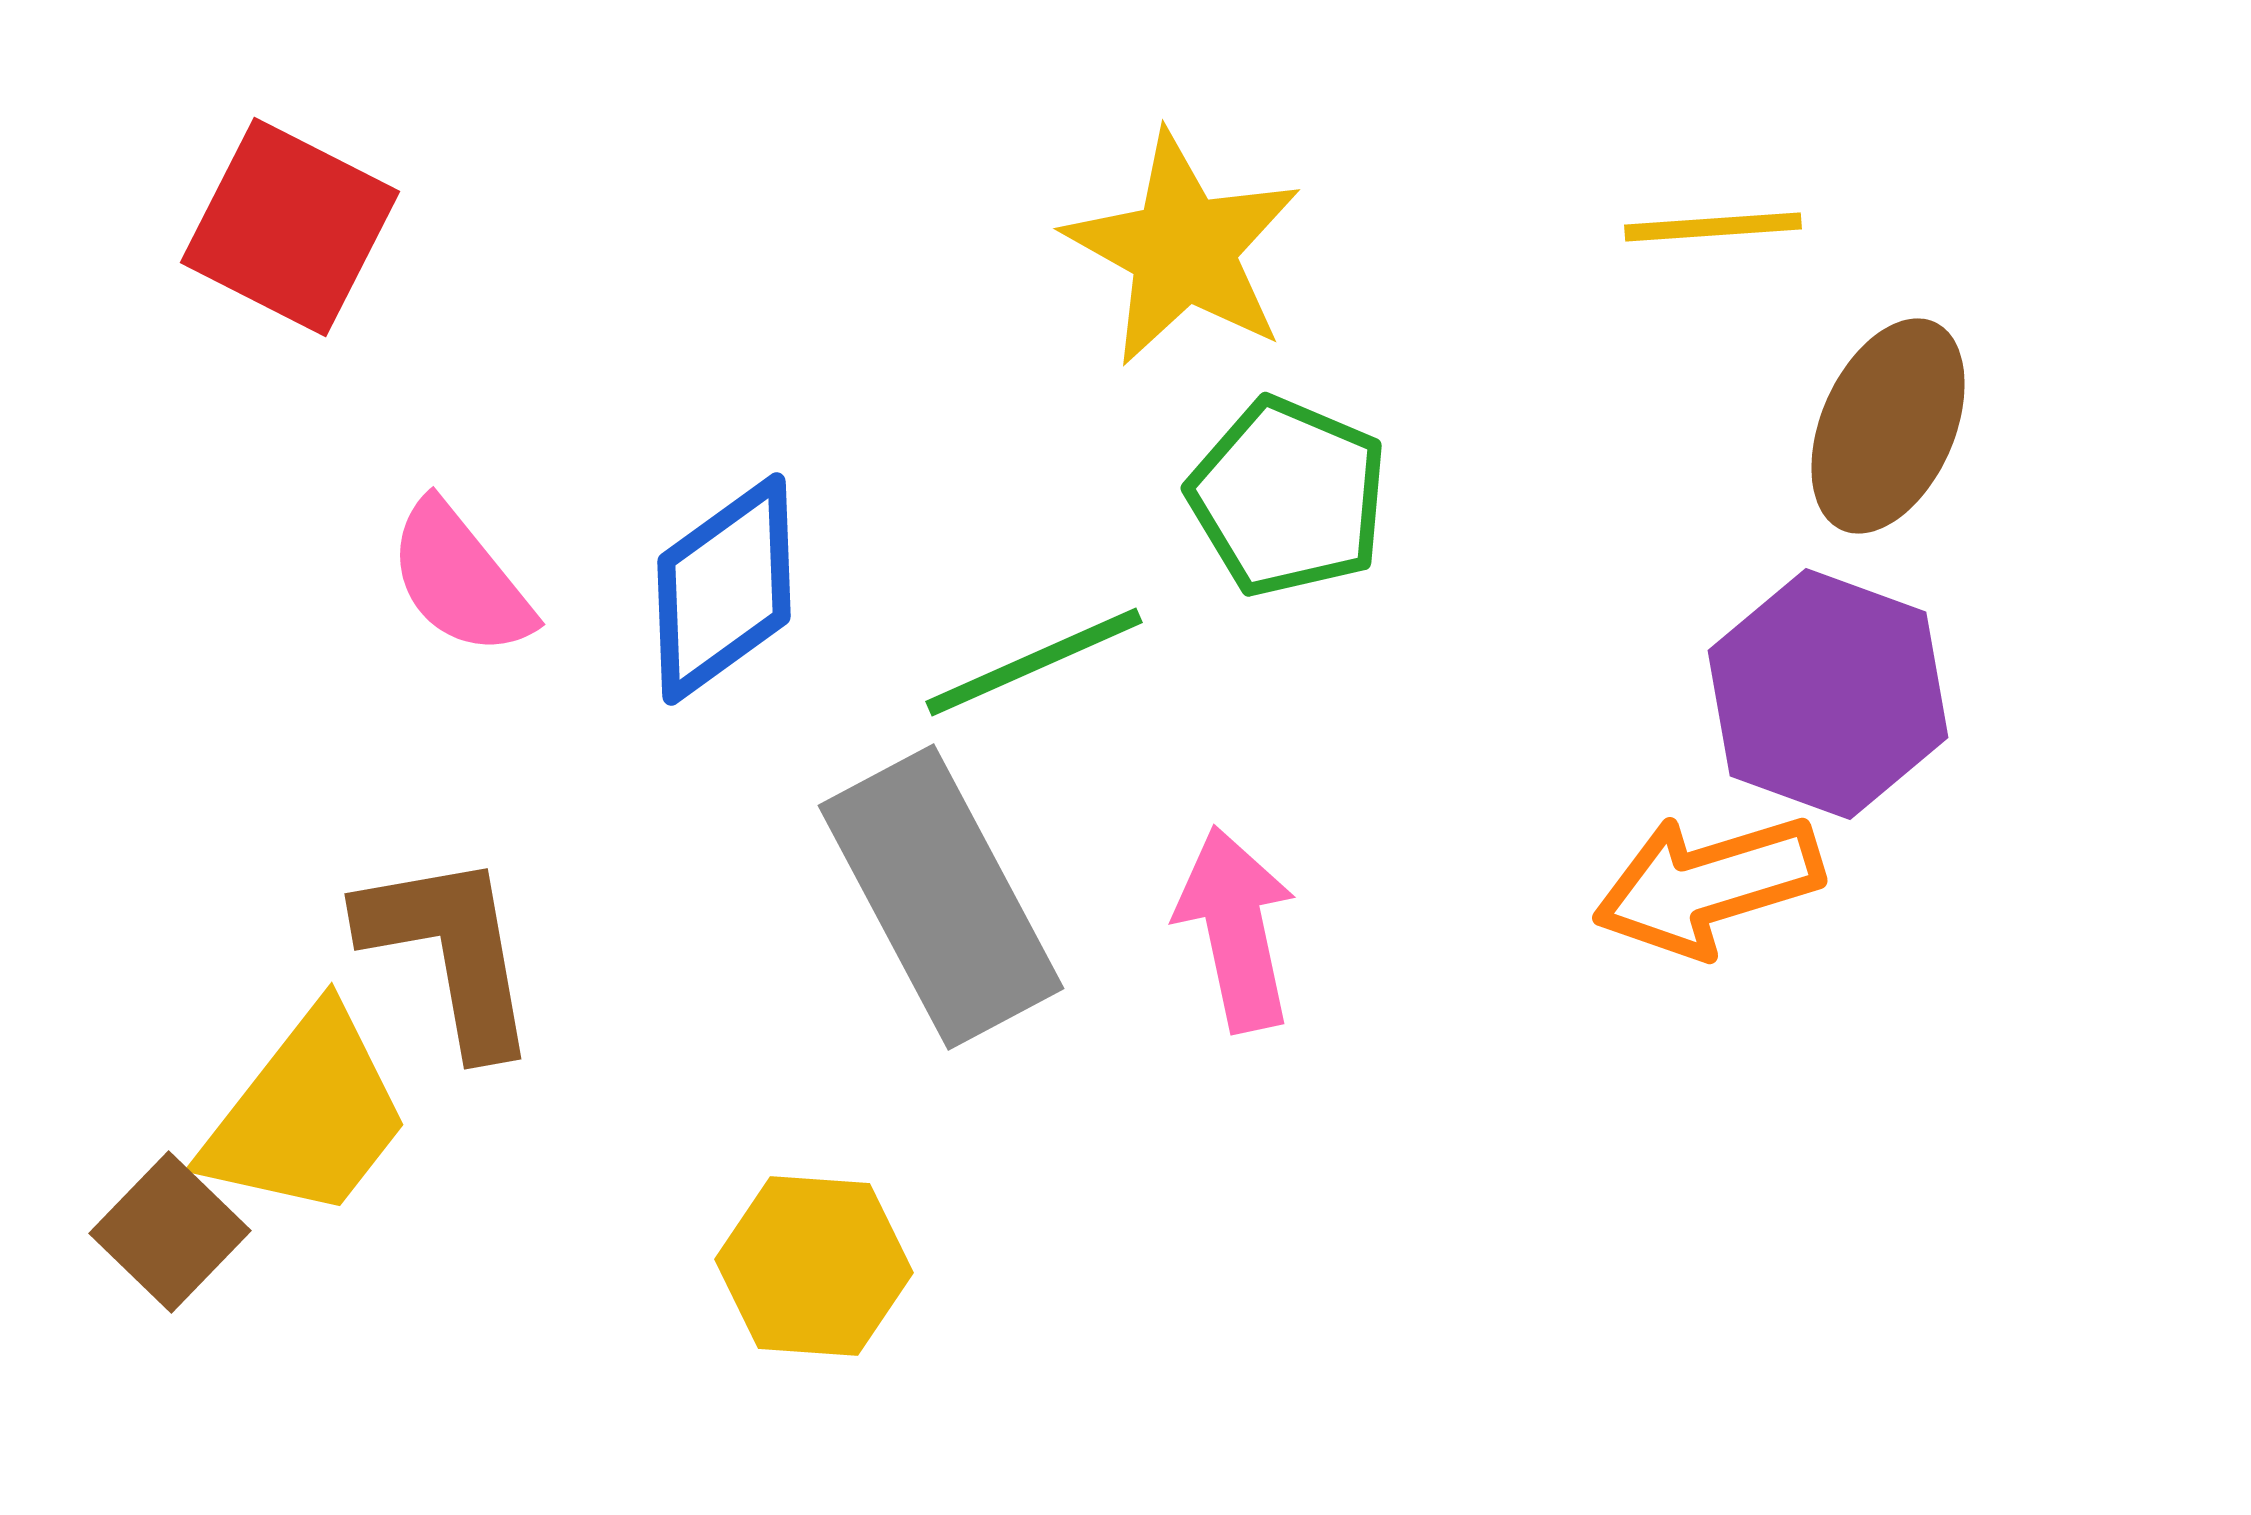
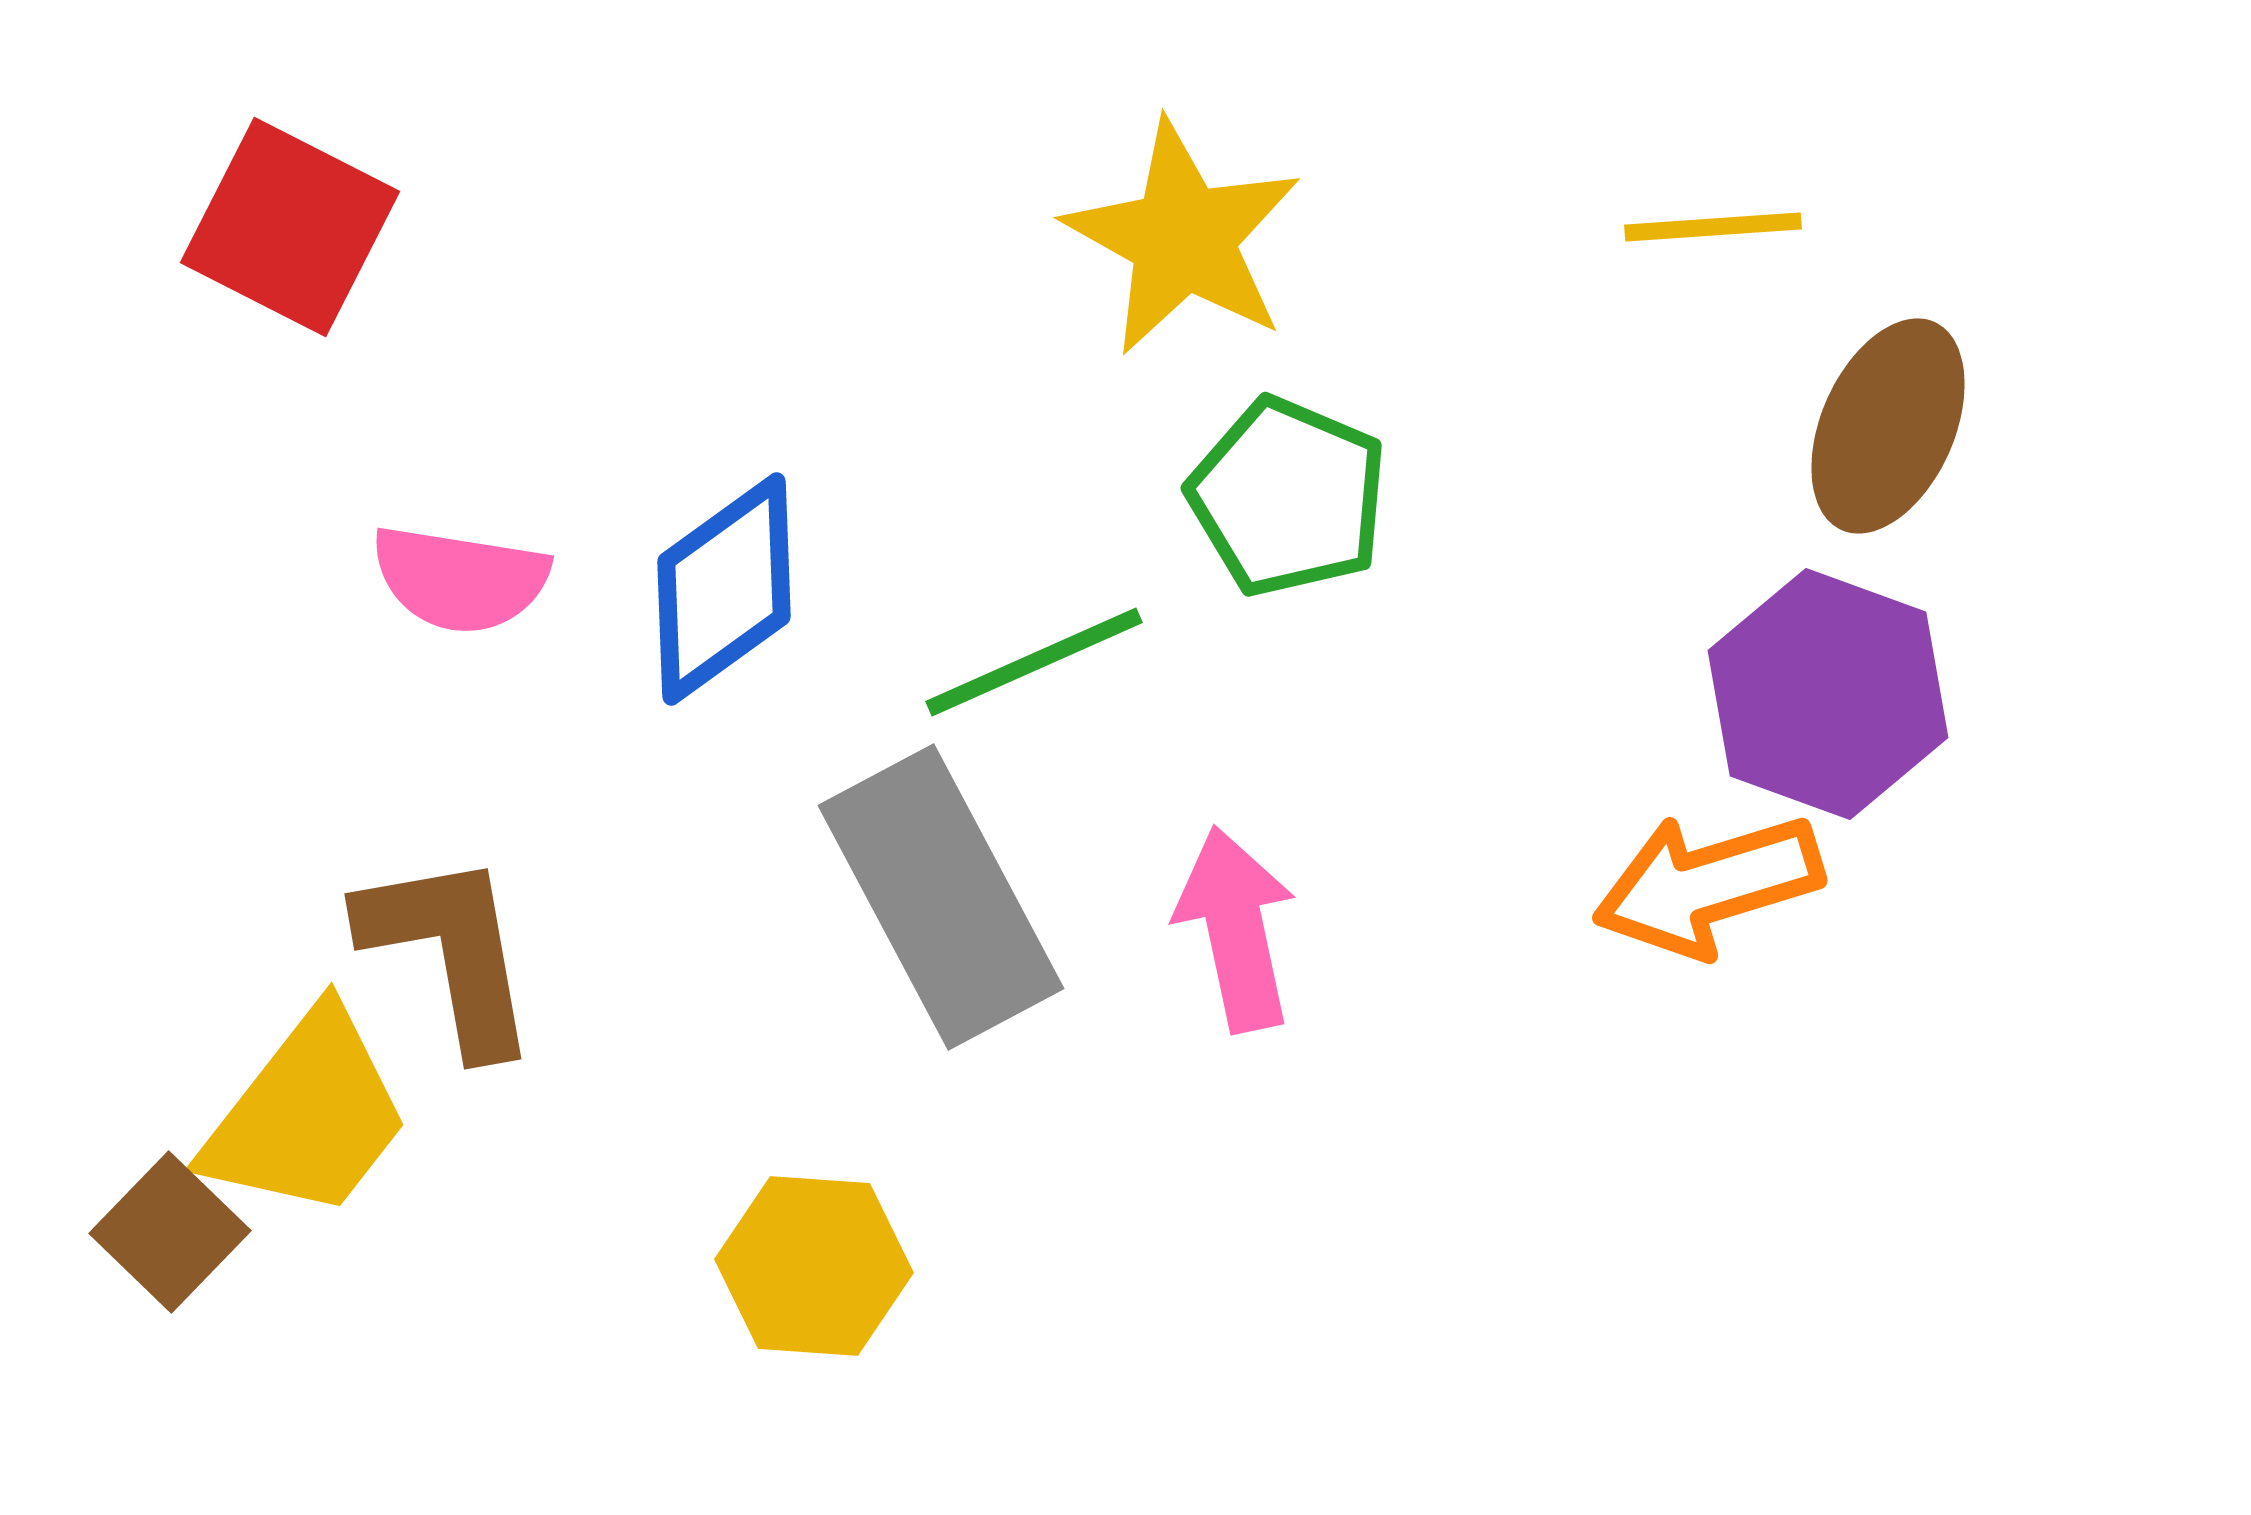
yellow star: moved 11 px up
pink semicircle: rotated 42 degrees counterclockwise
